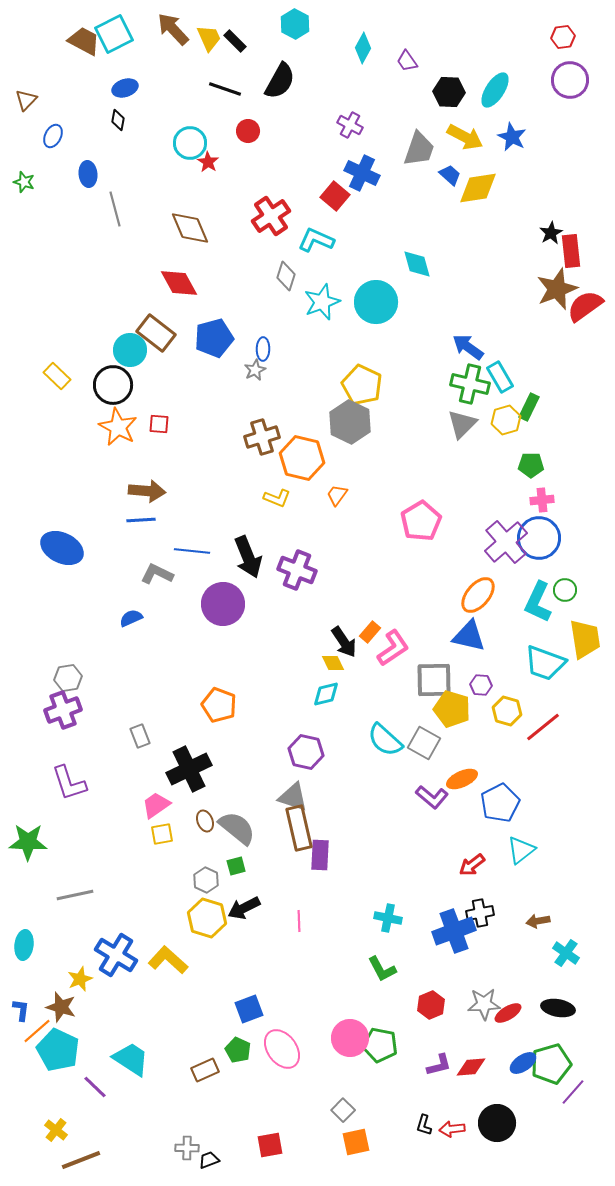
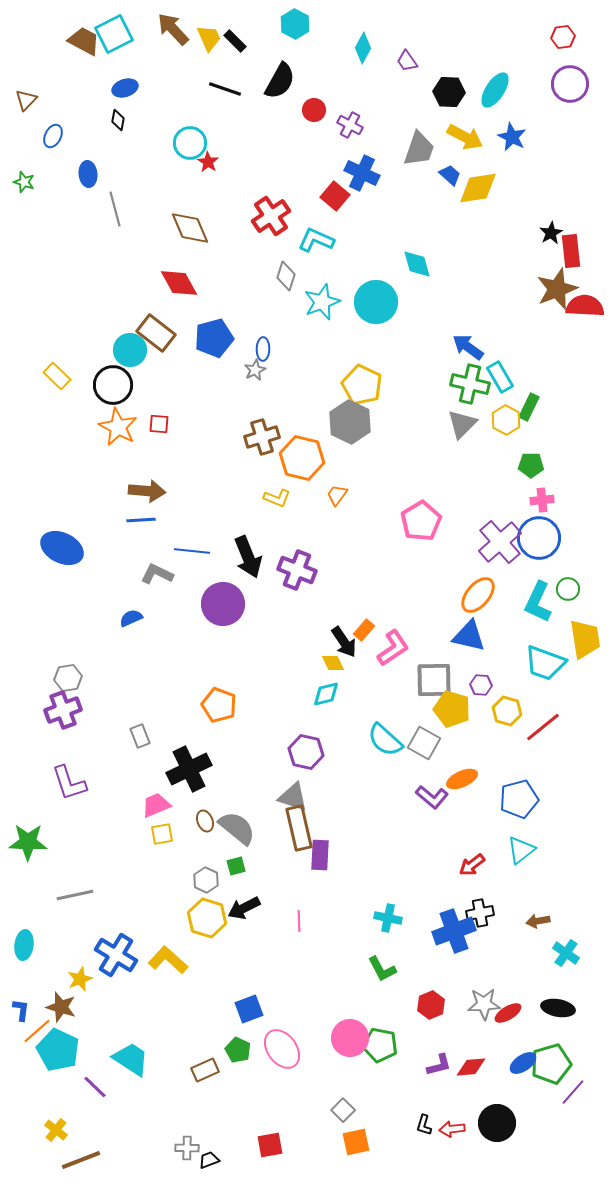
purple circle at (570, 80): moved 4 px down
red circle at (248, 131): moved 66 px right, 21 px up
red semicircle at (585, 306): rotated 39 degrees clockwise
yellow hexagon at (506, 420): rotated 16 degrees counterclockwise
purple cross at (506, 542): moved 6 px left
green circle at (565, 590): moved 3 px right, 1 px up
orange rectangle at (370, 632): moved 6 px left, 2 px up
blue pentagon at (500, 803): moved 19 px right, 4 px up; rotated 12 degrees clockwise
pink trapezoid at (156, 805): rotated 12 degrees clockwise
